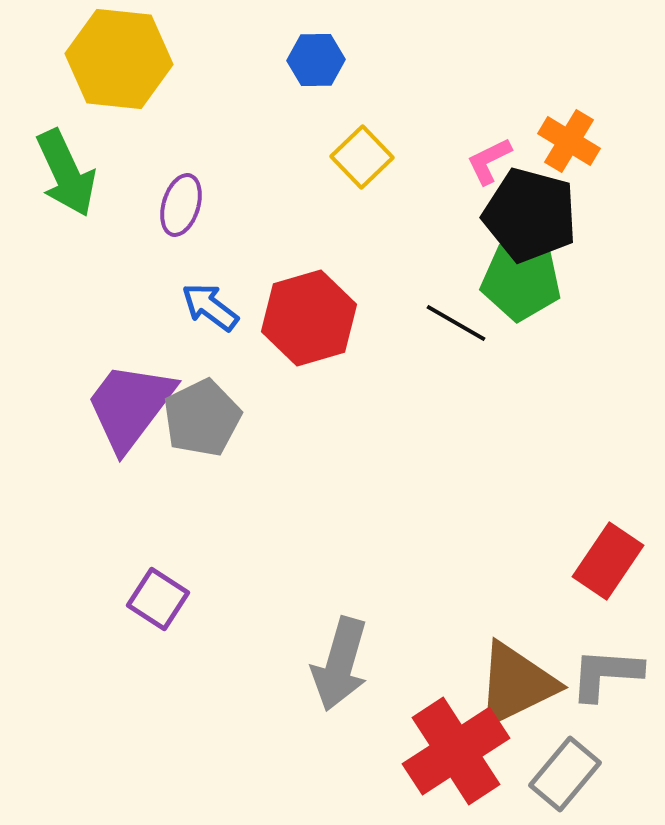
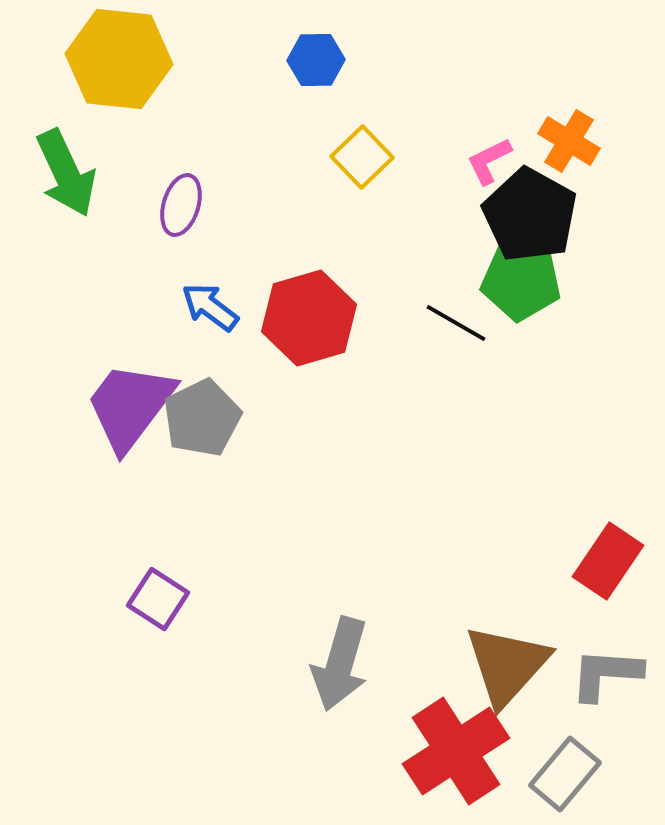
black pentagon: rotated 14 degrees clockwise
brown triangle: moved 9 px left, 19 px up; rotated 22 degrees counterclockwise
